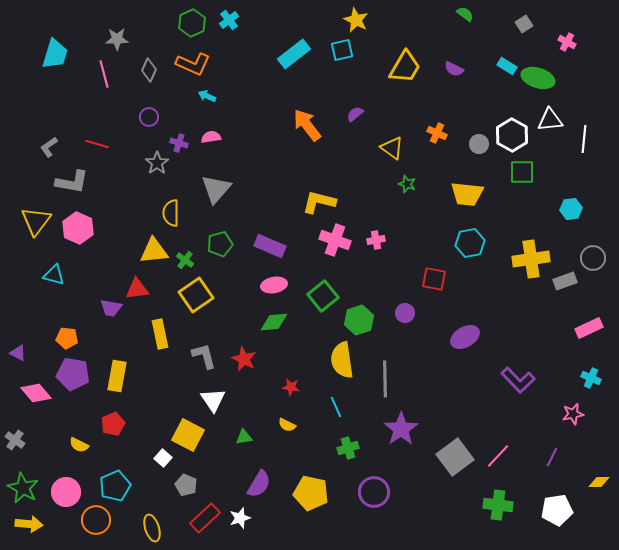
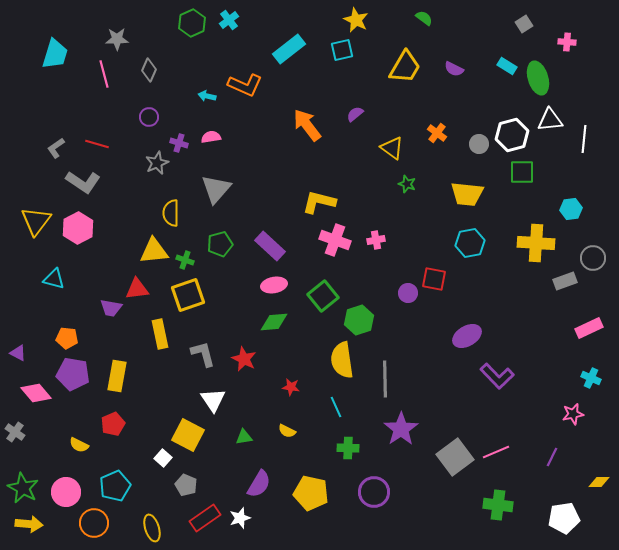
green semicircle at (465, 14): moved 41 px left, 4 px down
pink cross at (567, 42): rotated 24 degrees counterclockwise
cyan rectangle at (294, 54): moved 5 px left, 5 px up
orange L-shape at (193, 64): moved 52 px right, 21 px down
green ellipse at (538, 78): rotated 56 degrees clockwise
cyan arrow at (207, 96): rotated 12 degrees counterclockwise
orange cross at (437, 133): rotated 12 degrees clockwise
white hexagon at (512, 135): rotated 16 degrees clockwise
gray L-shape at (49, 147): moved 7 px right, 1 px down
gray star at (157, 163): rotated 10 degrees clockwise
gray L-shape at (72, 182): moved 11 px right; rotated 24 degrees clockwise
pink hexagon at (78, 228): rotated 8 degrees clockwise
purple rectangle at (270, 246): rotated 20 degrees clockwise
yellow cross at (531, 259): moved 5 px right, 16 px up; rotated 12 degrees clockwise
green cross at (185, 260): rotated 18 degrees counterclockwise
cyan triangle at (54, 275): moved 4 px down
yellow square at (196, 295): moved 8 px left; rotated 16 degrees clockwise
purple circle at (405, 313): moved 3 px right, 20 px up
purple ellipse at (465, 337): moved 2 px right, 1 px up
gray L-shape at (204, 356): moved 1 px left, 2 px up
purple L-shape at (518, 380): moved 21 px left, 4 px up
yellow semicircle at (287, 425): moved 6 px down
gray cross at (15, 440): moved 8 px up
green cross at (348, 448): rotated 20 degrees clockwise
pink line at (498, 456): moved 2 px left, 4 px up; rotated 24 degrees clockwise
white pentagon at (557, 510): moved 7 px right, 8 px down
red rectangle at (205, 518): rotated 8 degrees clockwise
orange circle at (96, 520): moved 2 px left, 3 px down
